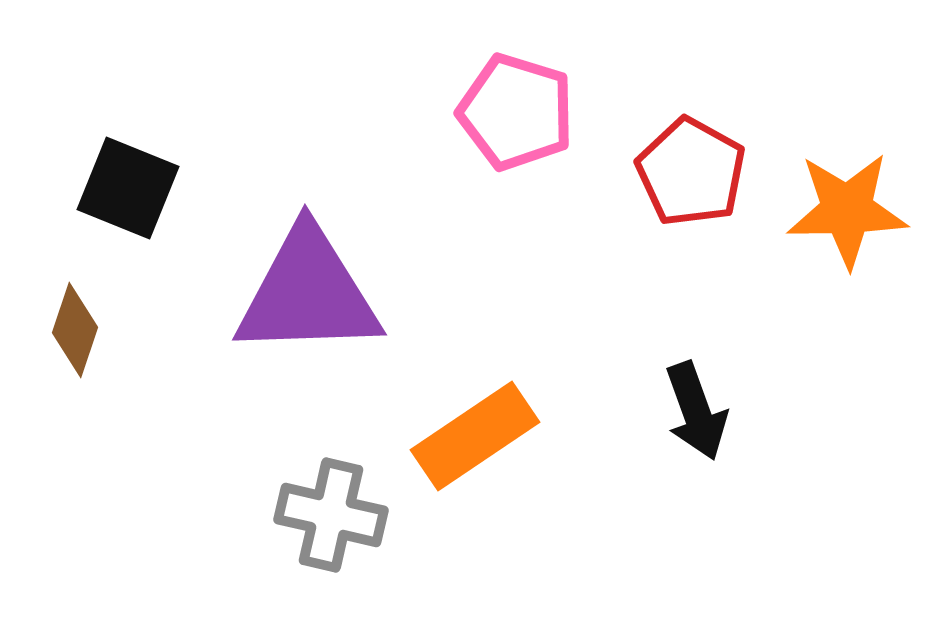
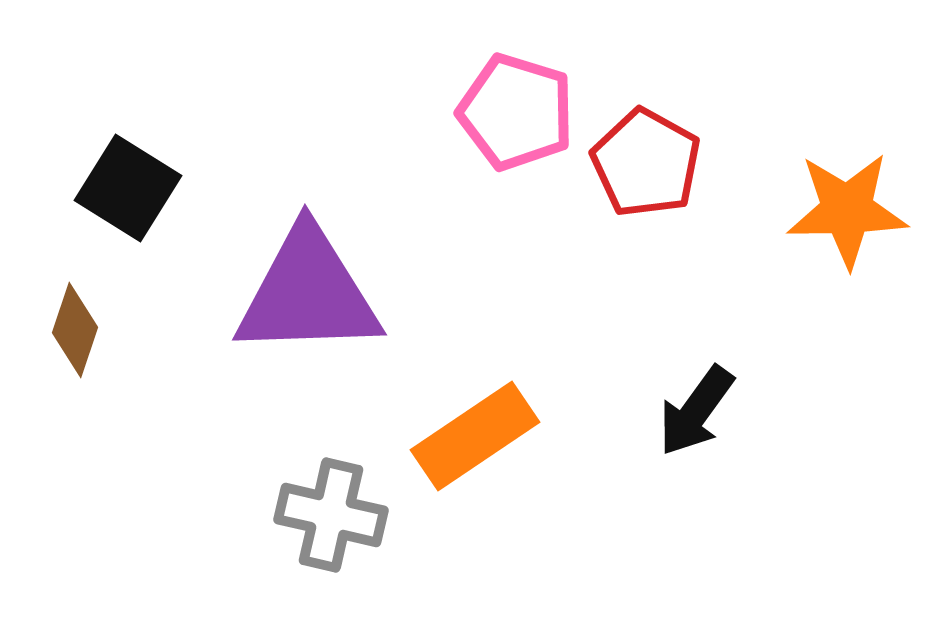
red pentagon: moved 45 px left, 9 px up
black square: rotated 10 degrees clockwise
black arrow: rotated 56 degrees clockwise
